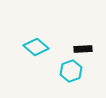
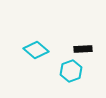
cyan diamond: moved 3 px down
